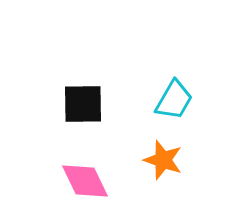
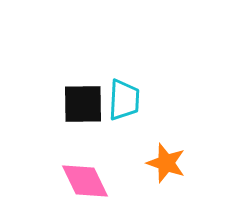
cyan trapezoid: moved 50 px left; rotated 27 degrees counterclockwise
orange star: moved 3 px right, 3 px down
